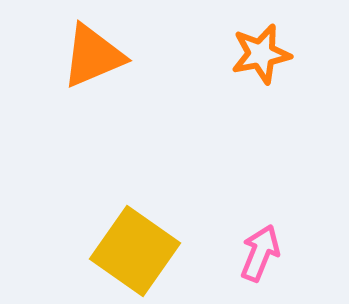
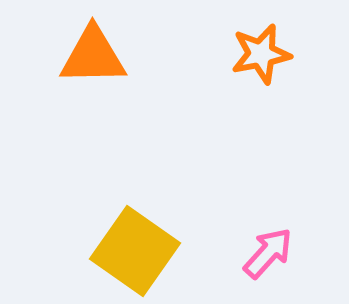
orange triangle: rotated 22 degrees clockwise
pink arrow: moved 8 px right; rotated 20 degrees clockwise
